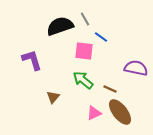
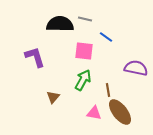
gray line: rotated 48 degrees counterclockwise
black semicircle: moved 2 px up; rotated 20 degrees clockwise
blue line: moved 5 px right
purple L-shape: moved 3 px right, 3 px up
green arrow: rotated 80 degrees clockwise
brown line: moved 2 px left, 1 px down; rotated 56 degrees clockwise
pink triangle: rotated 35 degrees clockwise
